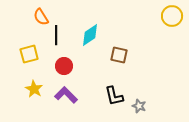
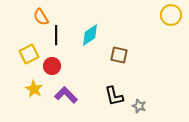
yellow circle: moved 1 px left, 1 px up
yellow square: rotated 12 degrees counterclockwise
red circle: moved 12 px left
